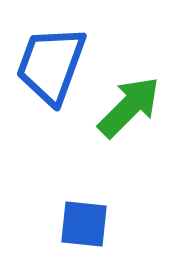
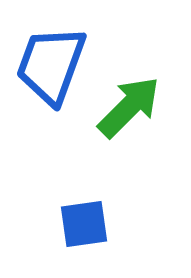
blue square: rotated 14 degrees counterclockwise
